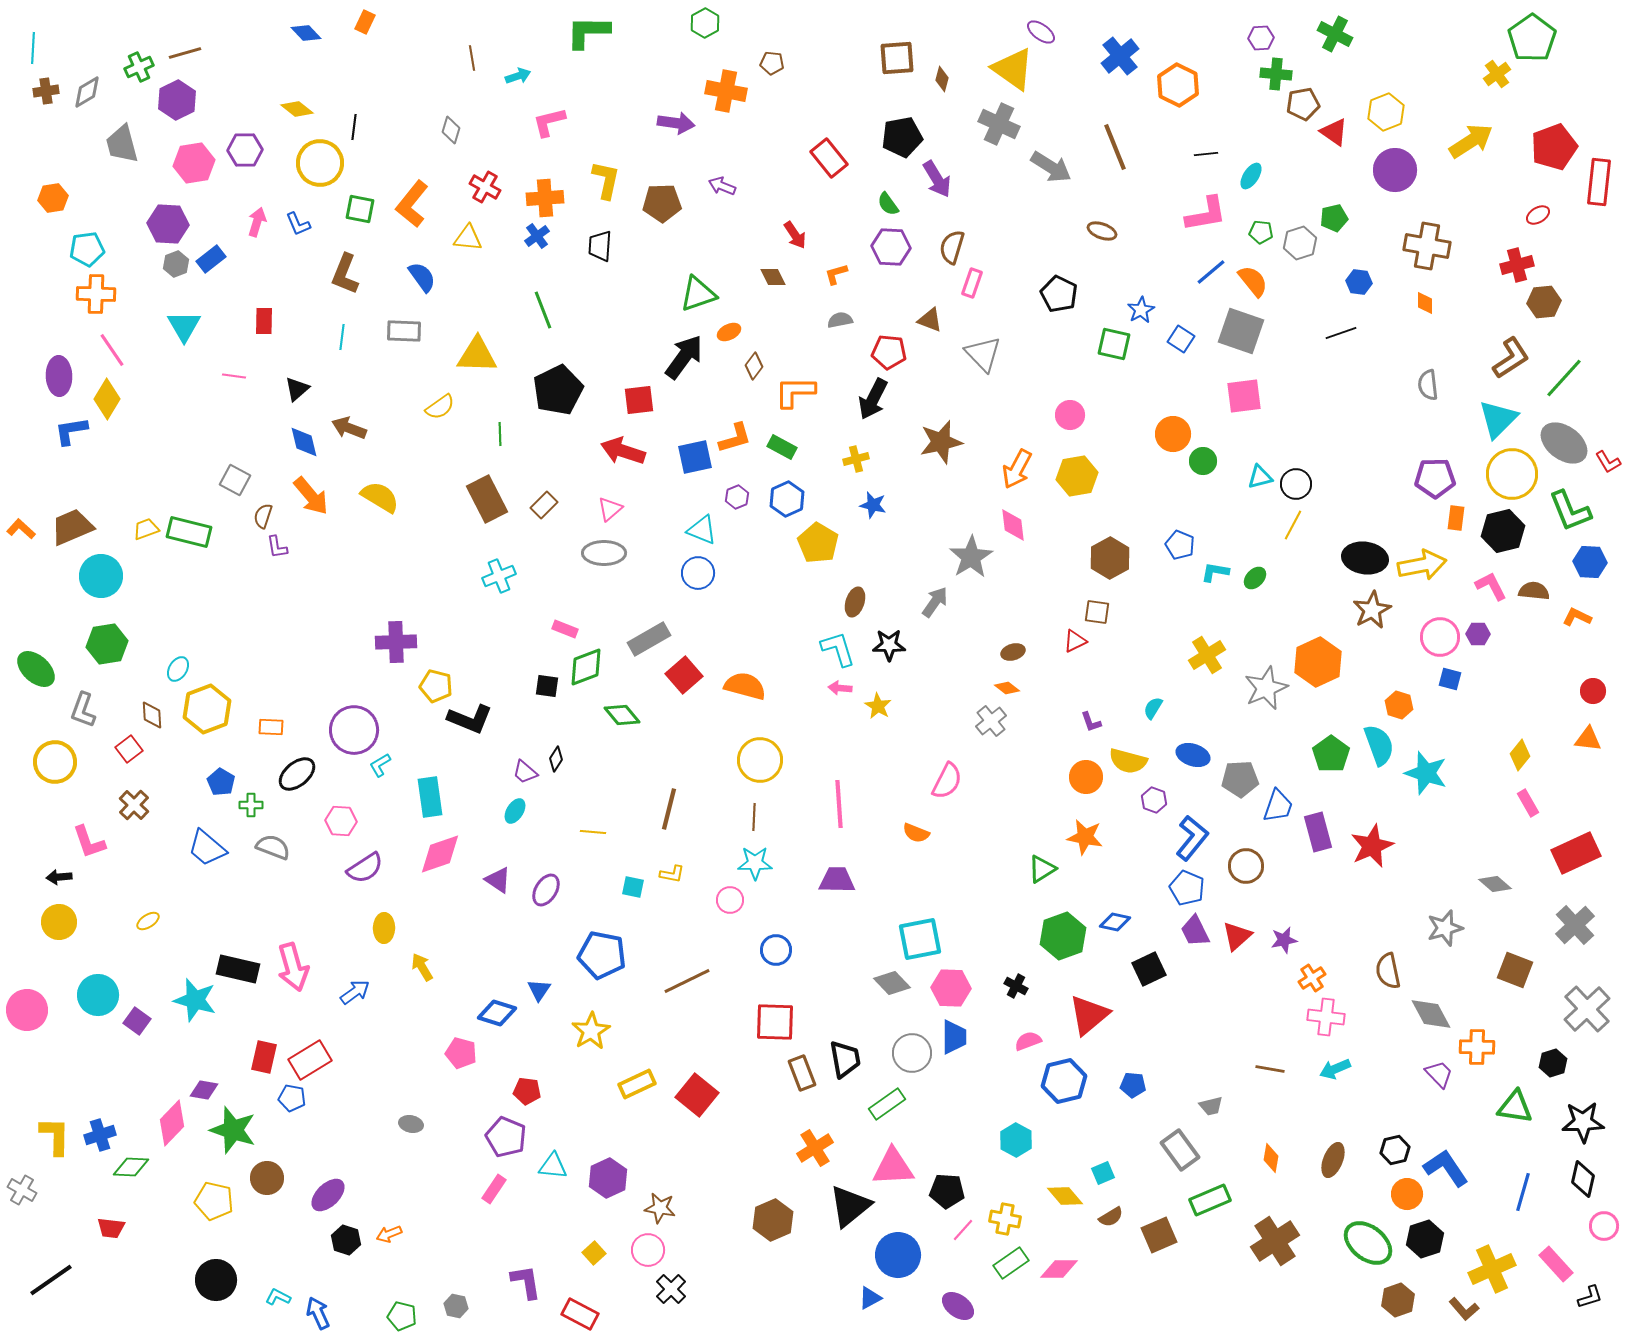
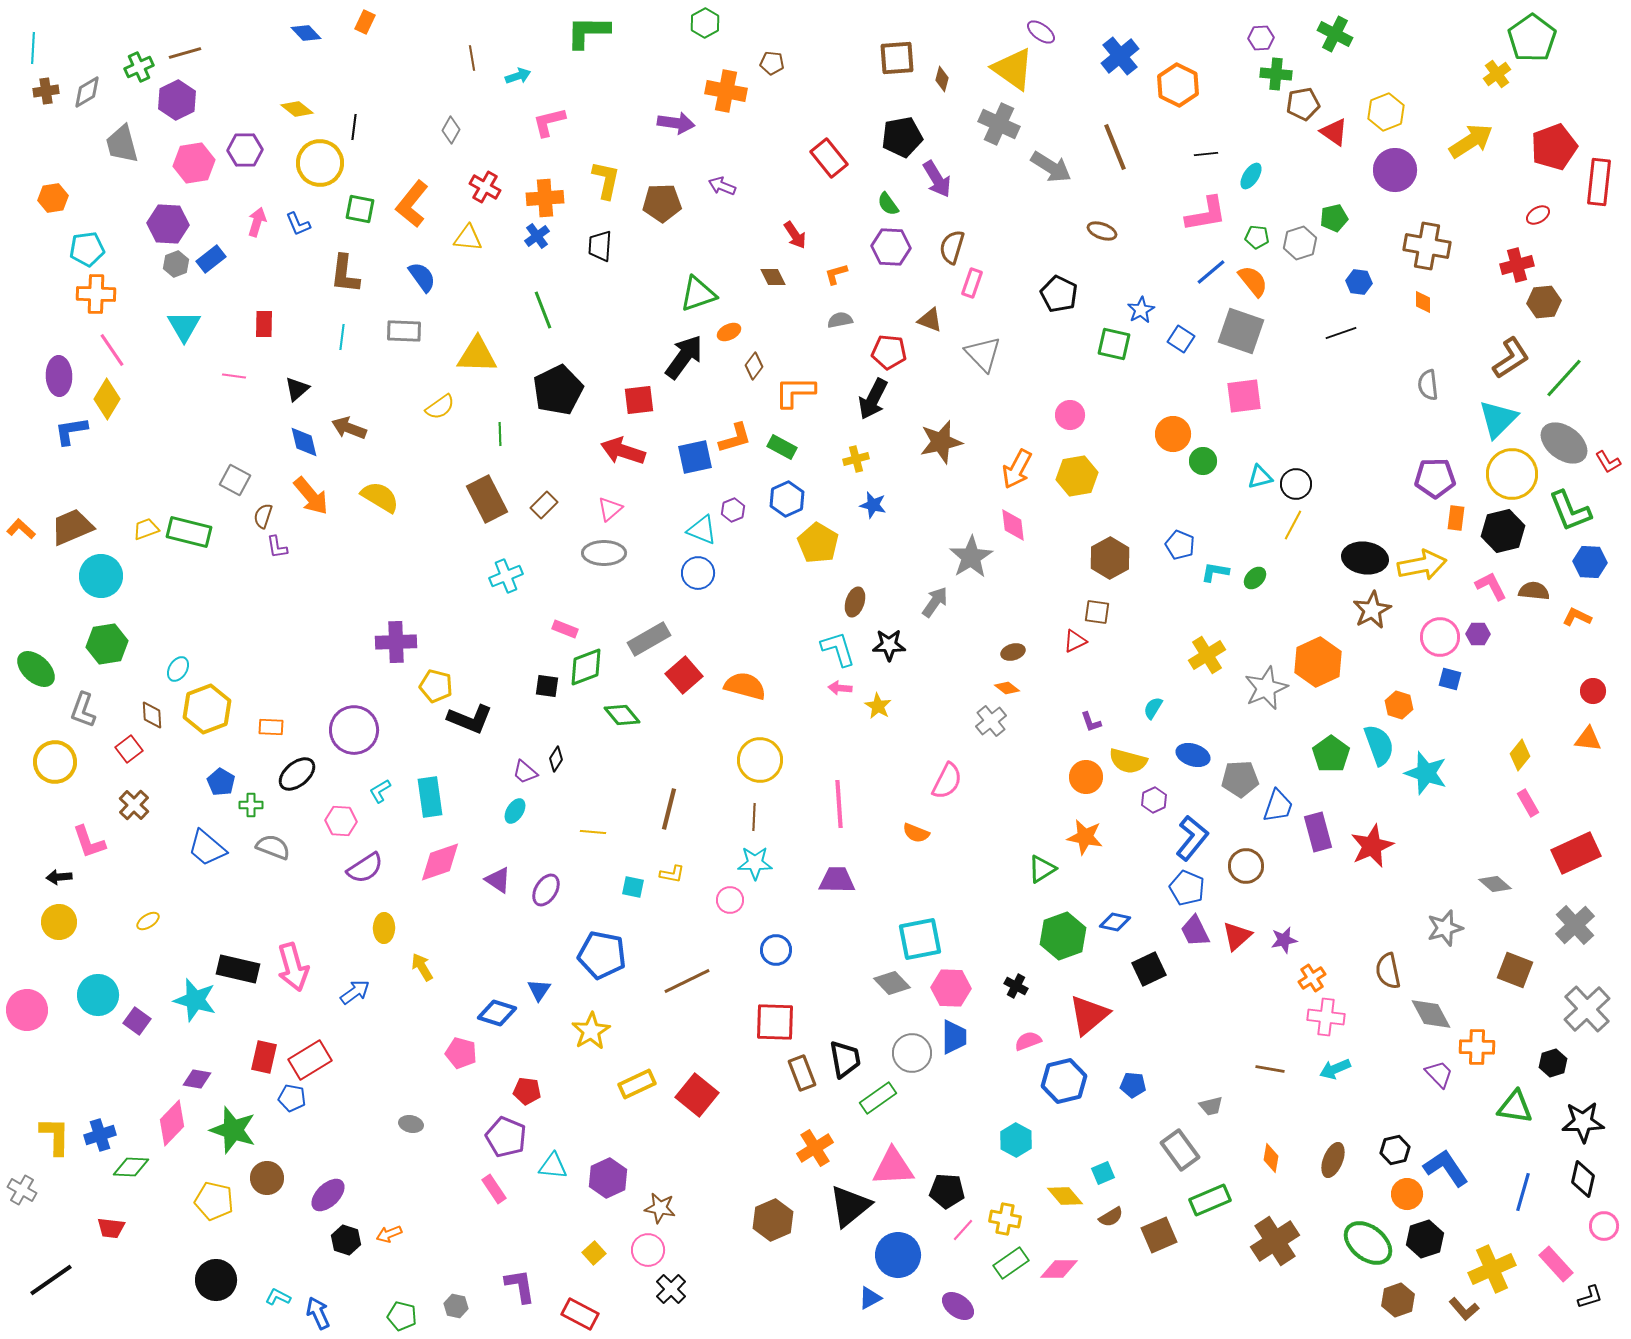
gray diamond at (451, 130): rotated 12 degrees clockwise
green pentagon at (1261, 232): moved 4 px left, 5 px down
brown L-shape at (345, 274): rotated 15 degrees counterclockwise
orange diamond at (1425, 303): moved 2 px left, 1 px up
red rectangle at (264, 321): moved 3 px down
purple hexagon at (737, 497): moved 4 px left, 13 px down
cyan cross at (499, 576): moved 7 px right
cyan L-shape at (380, 765): moved 26 px down
purple hexagon at (1154, 800): rotated 15 degrees clockwise
pink diamond at (440, 854): moved 8 px down
purple diamond at (204, 1090): moved 7 px left, 11 px up
green rectangle at (887, 1104): moved 9 px left, 6 px up
pink rectangle at (494, 1189): rotated 68 degrees counterclockwise
purple L-shape at (526, 1282): moved 6 px left, 4 px down
